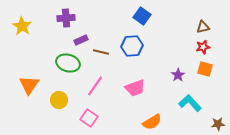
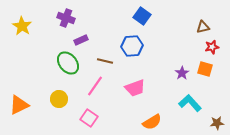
purple cross: rotated 24 degrees clockwise
red star: moved 9 px right
brown line: moved 4 px right, 9 px down
green ellipse: rotated 35 degrees clockwise
purple star: moved 4 px right, 2 px up
orange triangle: moved 10 px left, 20 px down; rotated 30 degrees clockwise
yellow circle: moved 1 px up
brown star: moved 1 px left, 1 px up
